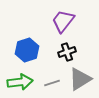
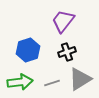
blue hexagon: moved 1 px right
